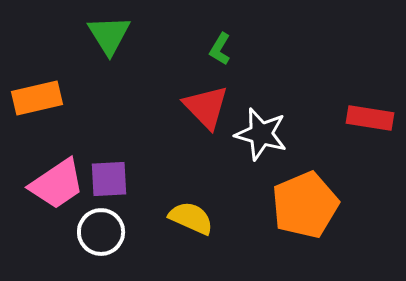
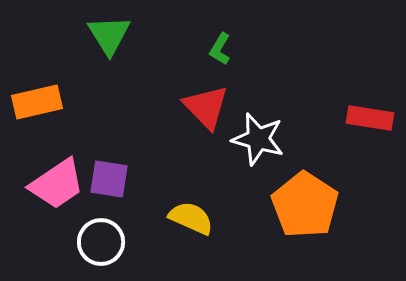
orange rectangle: moved 4 px down
white star: moved 3 px left, 5 px down
purple square: rotated 12 degrees clockwise
orange pentagon: rotated 16 degrees counterclockwise
white circle: moved 10 px down
